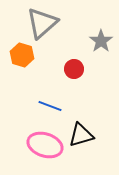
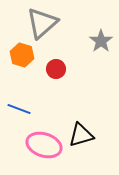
red circle: moved 18 px left
blue line: moved 31 px left, 3 px down
pink ellipse: moved 1 px left
